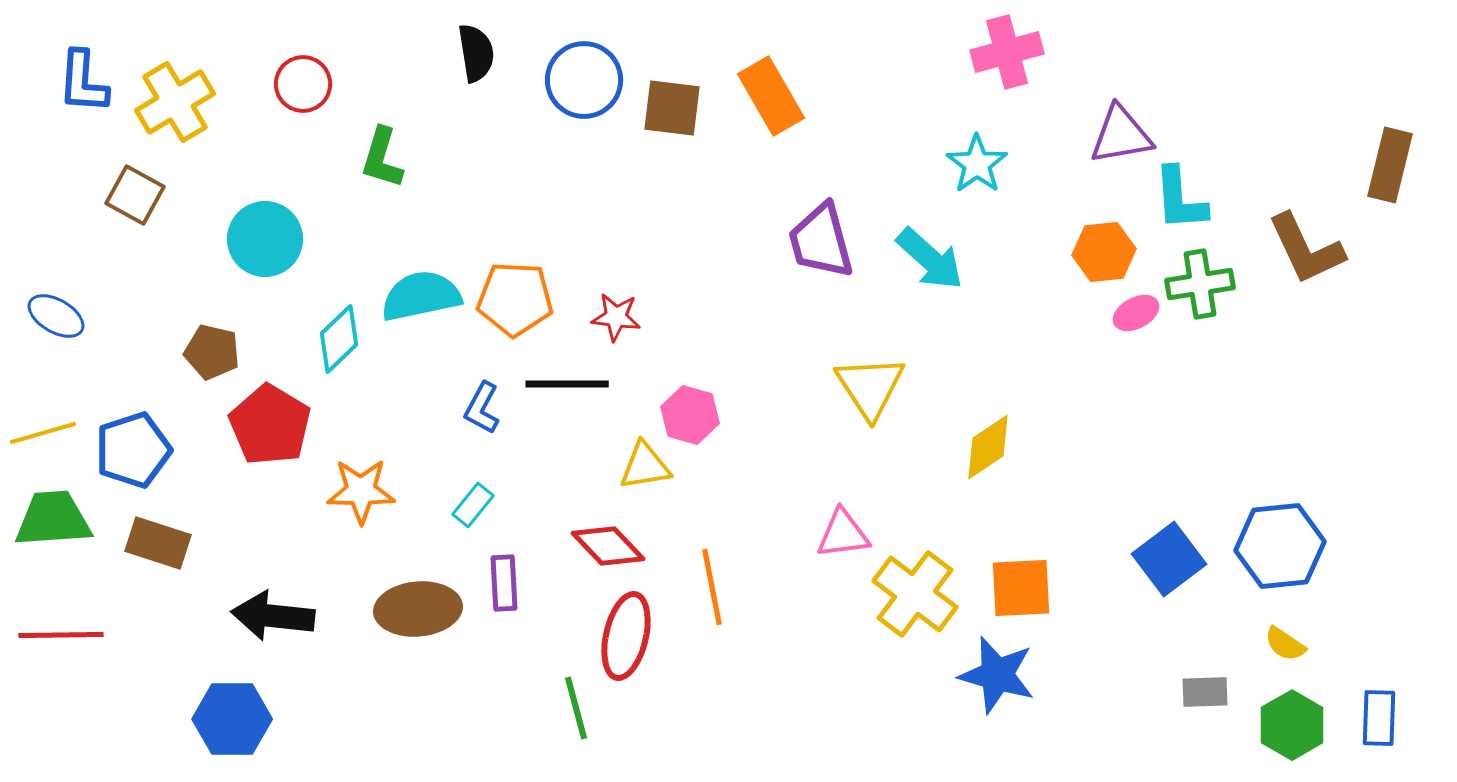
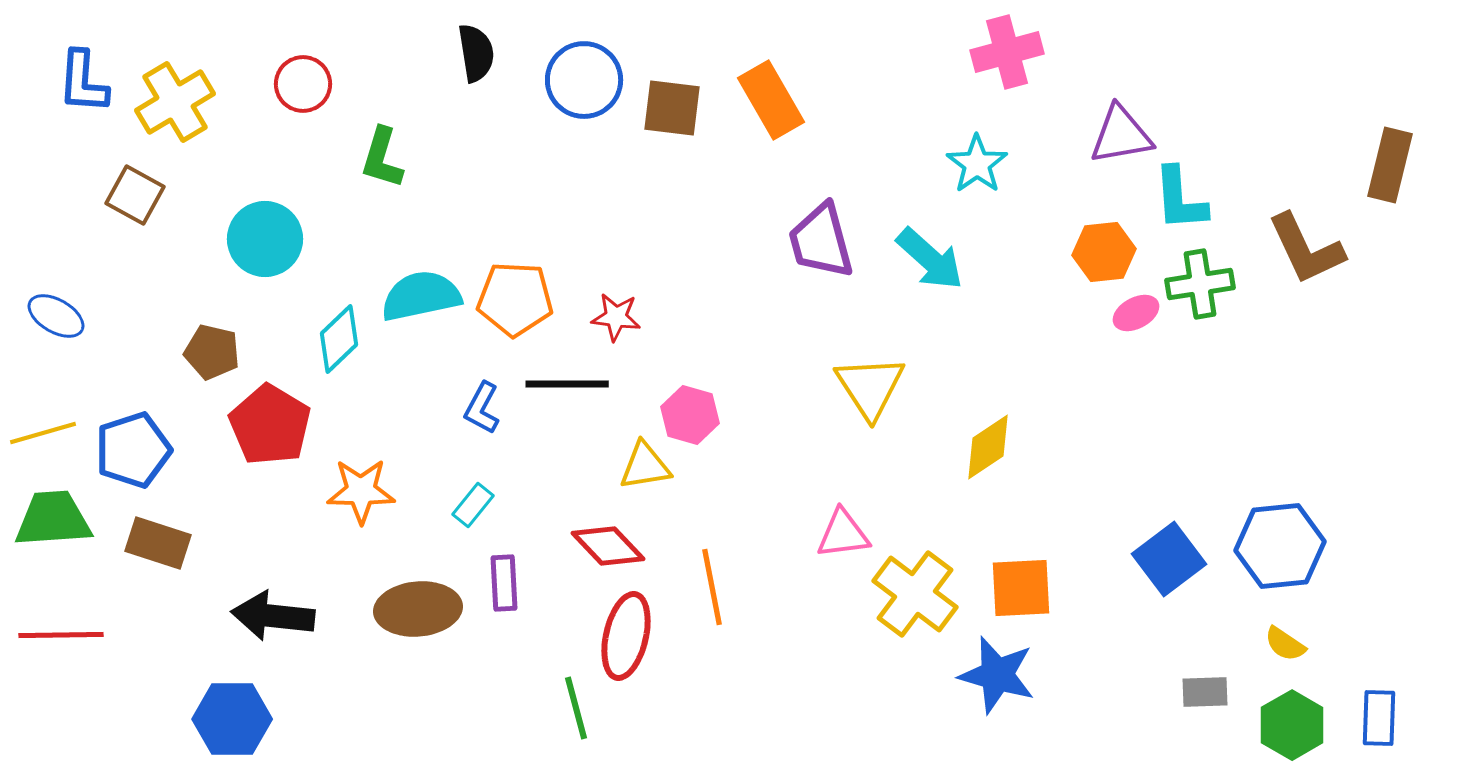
orange rectangle at (771, 96): moved 4 px down
